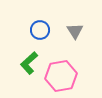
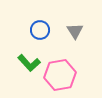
green L-shape: rotated 90 degrees counterclockwise
pink hexagon: moved 1 px left, 1 px up
